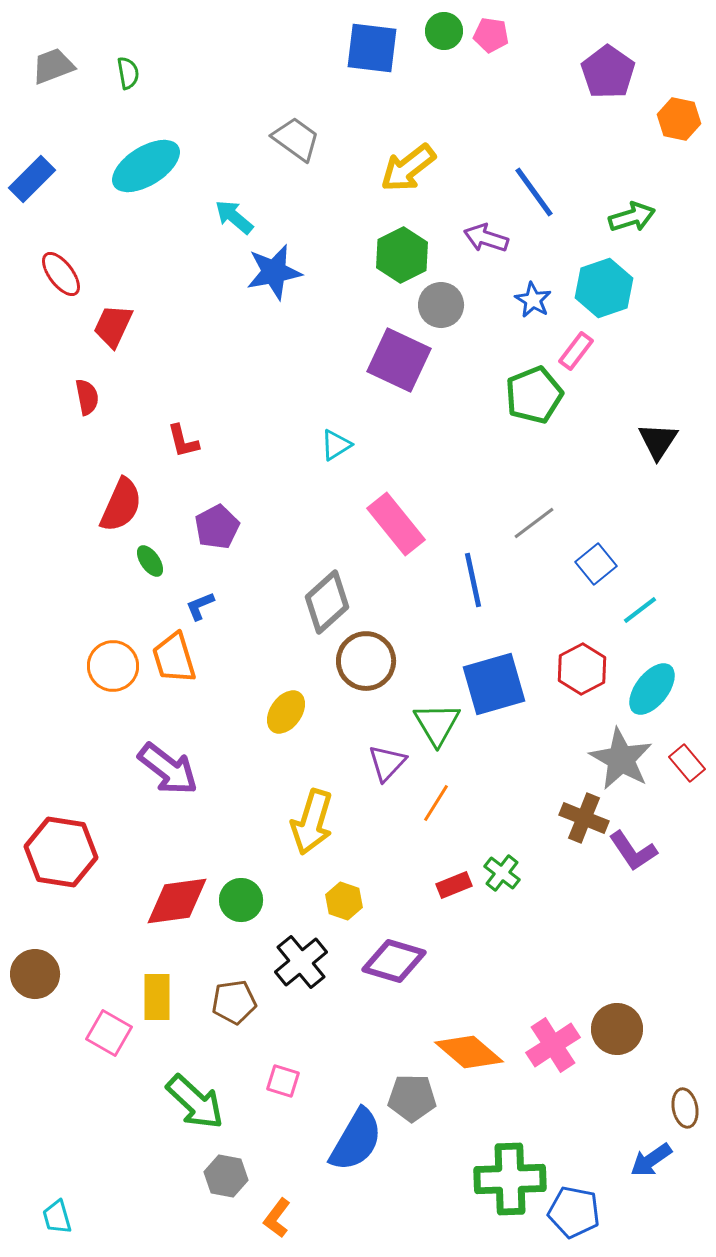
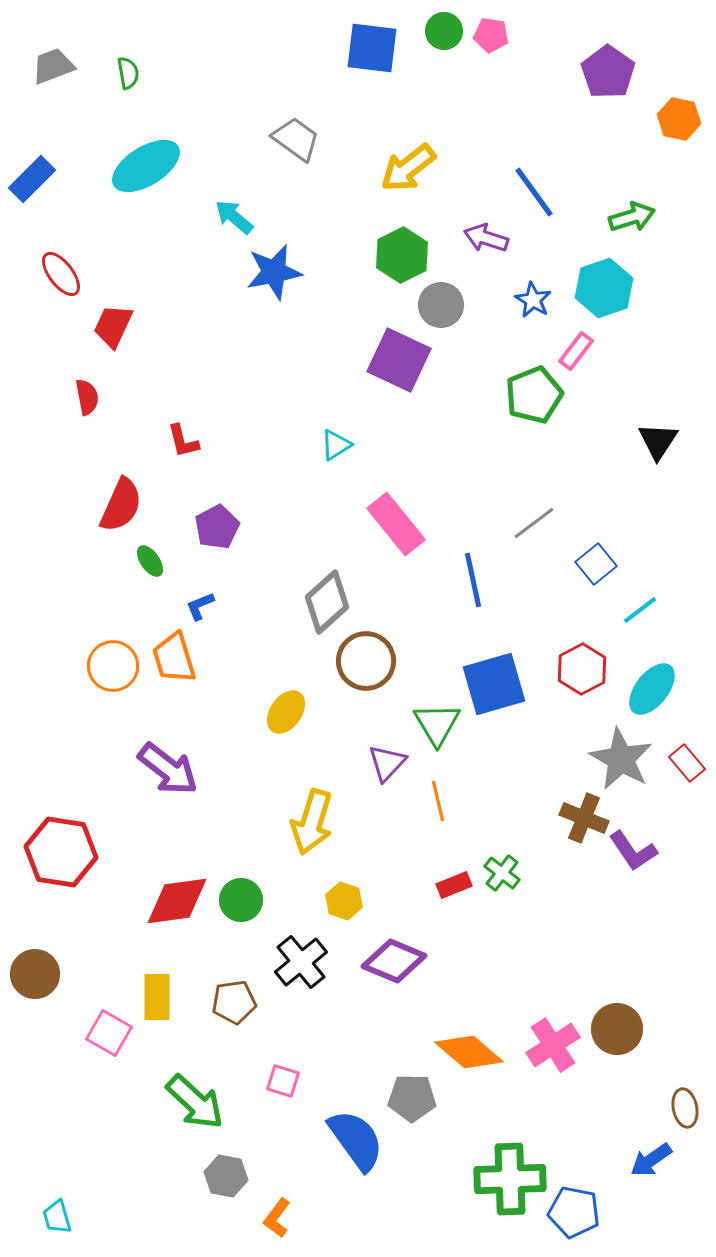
orange line at (436, 803): moved 2 px right, 2 px up; rotated 45 degrees counterclockwise
purple diamond at (394, 961): rotated 6 degrees clockwise
blue semicircle at (356, 1140): rotated 66 degrees counterclockwise
